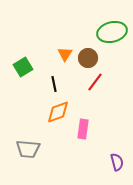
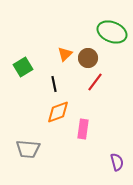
green ellipse: rotated 36 degrees clockwise
orange triangle: rotated 14 degrees clockwise
